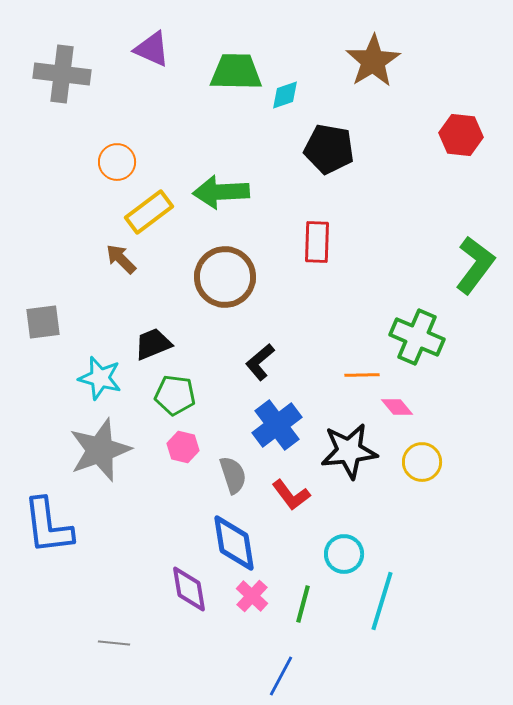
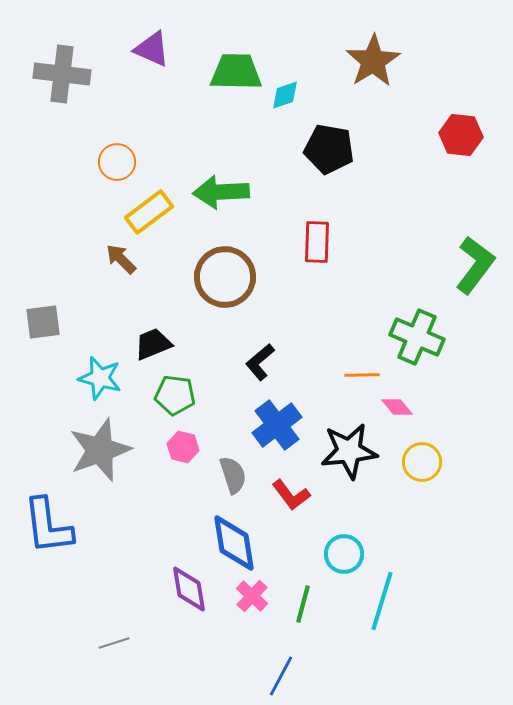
gray line: rotated 24 degrees counterclockwise
